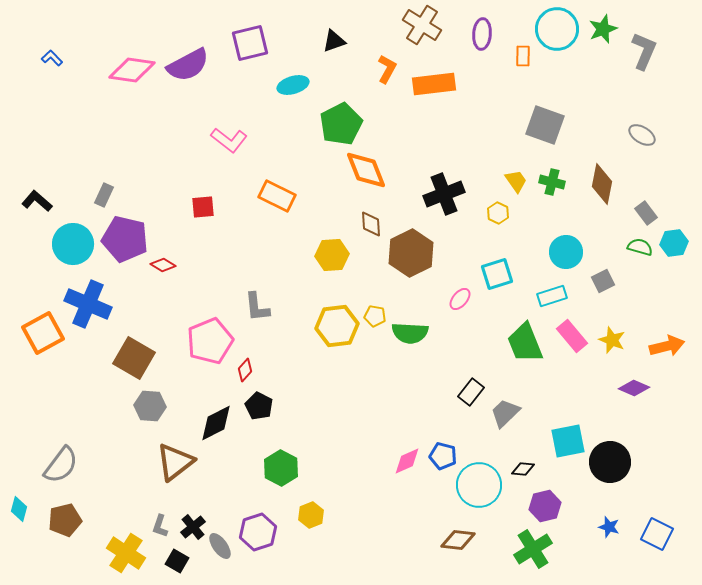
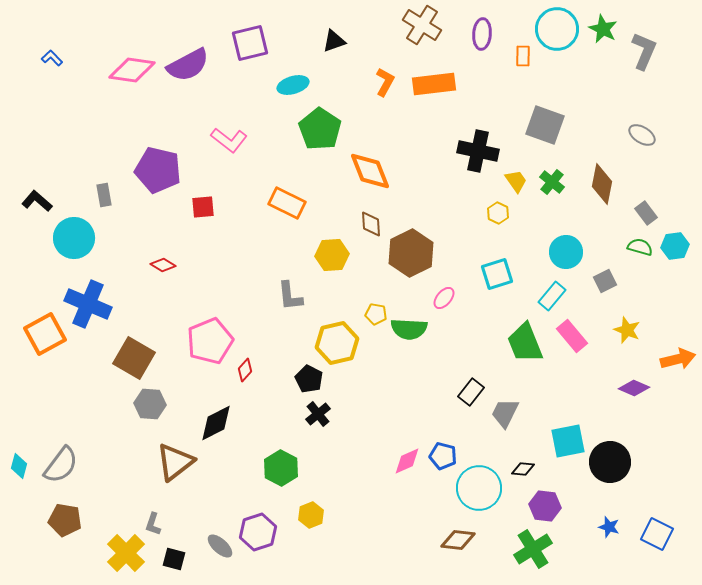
green star at (603, 29): rotated 24 degrees counterclockwise
orange L-shape at (387, 69): moved 2 px left, 13 px down
green pentagon at (341, 124): moved 21 px left, 5 px down; rotated 12 degrees counterclockwise
orange diamond at (366, 170): moved 4 px right, 1 px down
green cross at (552, 182): rotated 25 degrees clockwise
black cross at (444, 194): moved 34 px right, 43 px up; rotated 33 degrees clockwise
gray rectangle at (104, 195): rotated 35 degrees counterclockwise
orange rectangle at (277, 196): moved 10 px right, 7 px down
purple pentagon at (125, 239): moved 33 px right, 69 px up
cyan hexagon at (674, 243): moved 1 px right, 3 px down
cyan circle at (73, 244): moved 1 px right, 6 px up
gray square at (603, 281): moved 2 px right
cyan rectangle at (552, 296): rotated 32 degrees counterclockwise
pink ellipse at (460, 299): moved 16 px left, 1 px up
gray L-shape at (257, 307): moved 33 px right, 11 px up
yellow pentagon at (375, 316): moved 1 px right, 2 px up
yellow hexagon at (337, 326): moved 17 px down; rotated 6 degrees counterclockwise
orange square at (43, 333): moved 2 px right, 1 px down
green semicircle at (410, 333): moved 1 px left, 4 px up
yellow star at (612, 340): moved 15 px right, 10 px up
orange arrow at (667, 346): moved 11 px right, 13 px down
gray hexagon at (150, 406): moved 2 px up
black pentagon at (259, 406): moved 50 px right, 27 px up
gray trapezoid at (505, 413): rotated 20 degrees counterclockwise
cyan circle at (479, 485): moved 3 px down
purple hexagon at (545, 506): rotated 20 degrees clockwise
cyan diamond at (19, 509): moved 43 px up
brown pentagon at (65, 520): rotated 24 degrees clockwise
gray L-shape at (160, 526): moved 7 px left, 2 px up
black cross at (193, 527): moved 125 px right, 113 px up
gray ellipse at (220, 546): rotated 12 degrees counterclockwise
yellow cross at (126, 553): rotated 12 degrees clockwise
black square at (177, 561): moved 3 px left, 2 px up; rotated 15 degrees counterclockwise
